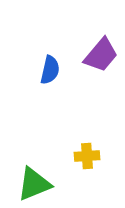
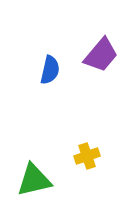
yellow cross: rotated 15 degrees counterclockwise
green triangle: moved 4 px up; rotated 9 degrees clockwise
